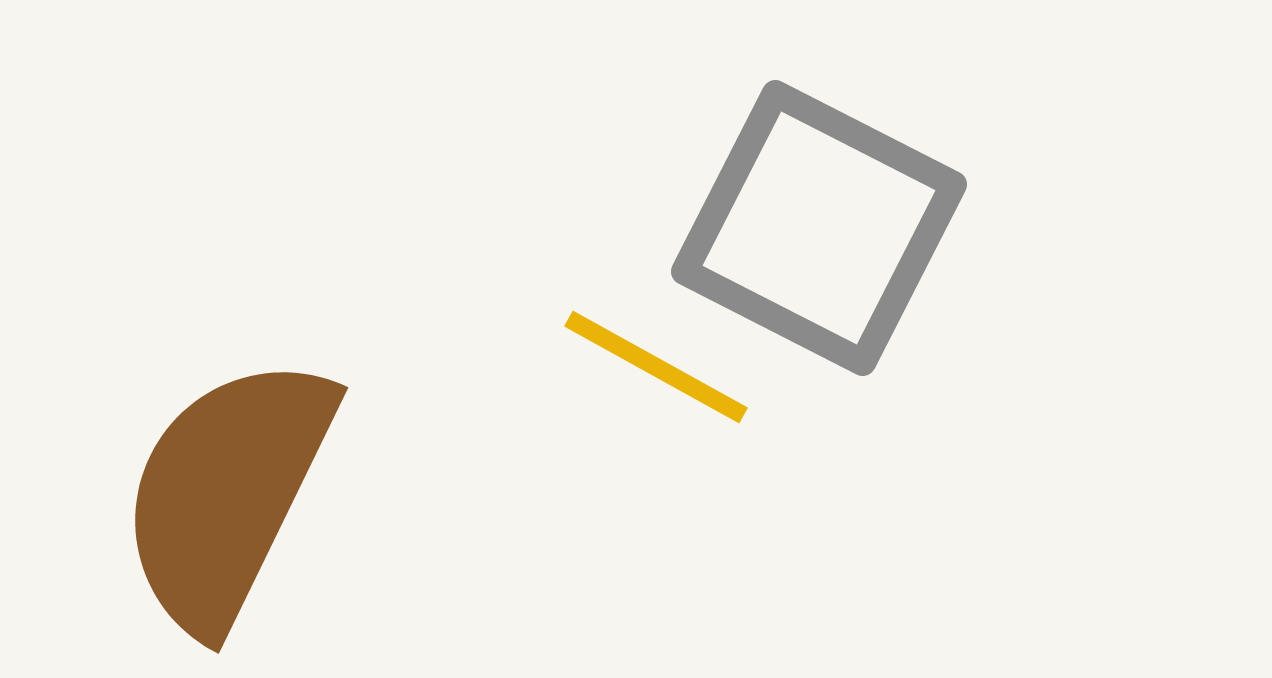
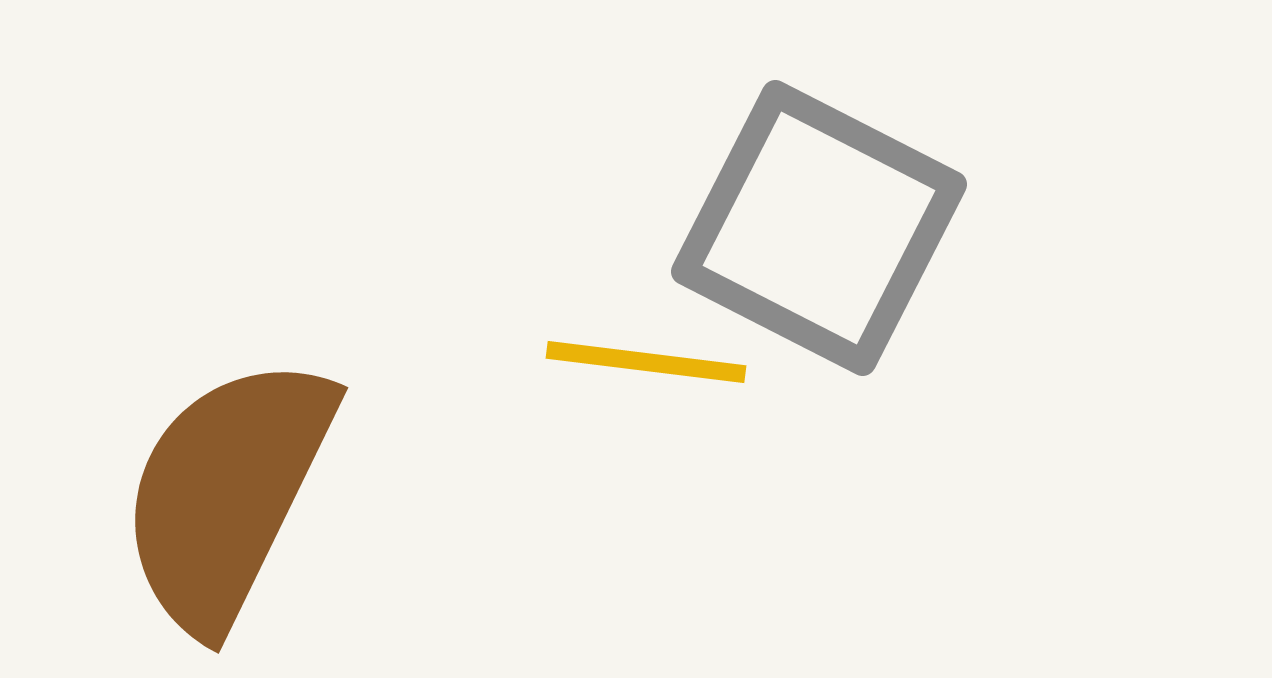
yellow line: moved 10 px left, 5 px up; rotated 22 degrees counterclockwise
